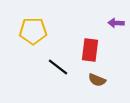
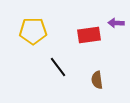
red rectangle: moved 1 px left, 15 px up; rotated 75 degrees clockwise
black line: rotated 15 degrees clockwise
brown semicircle: rotated 60 degrees clockwise
